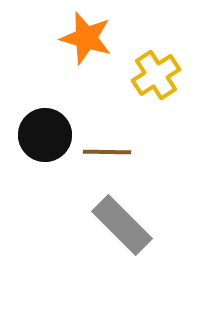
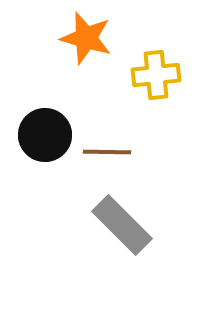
yellow cross: rotated 27 degrees clockwise
